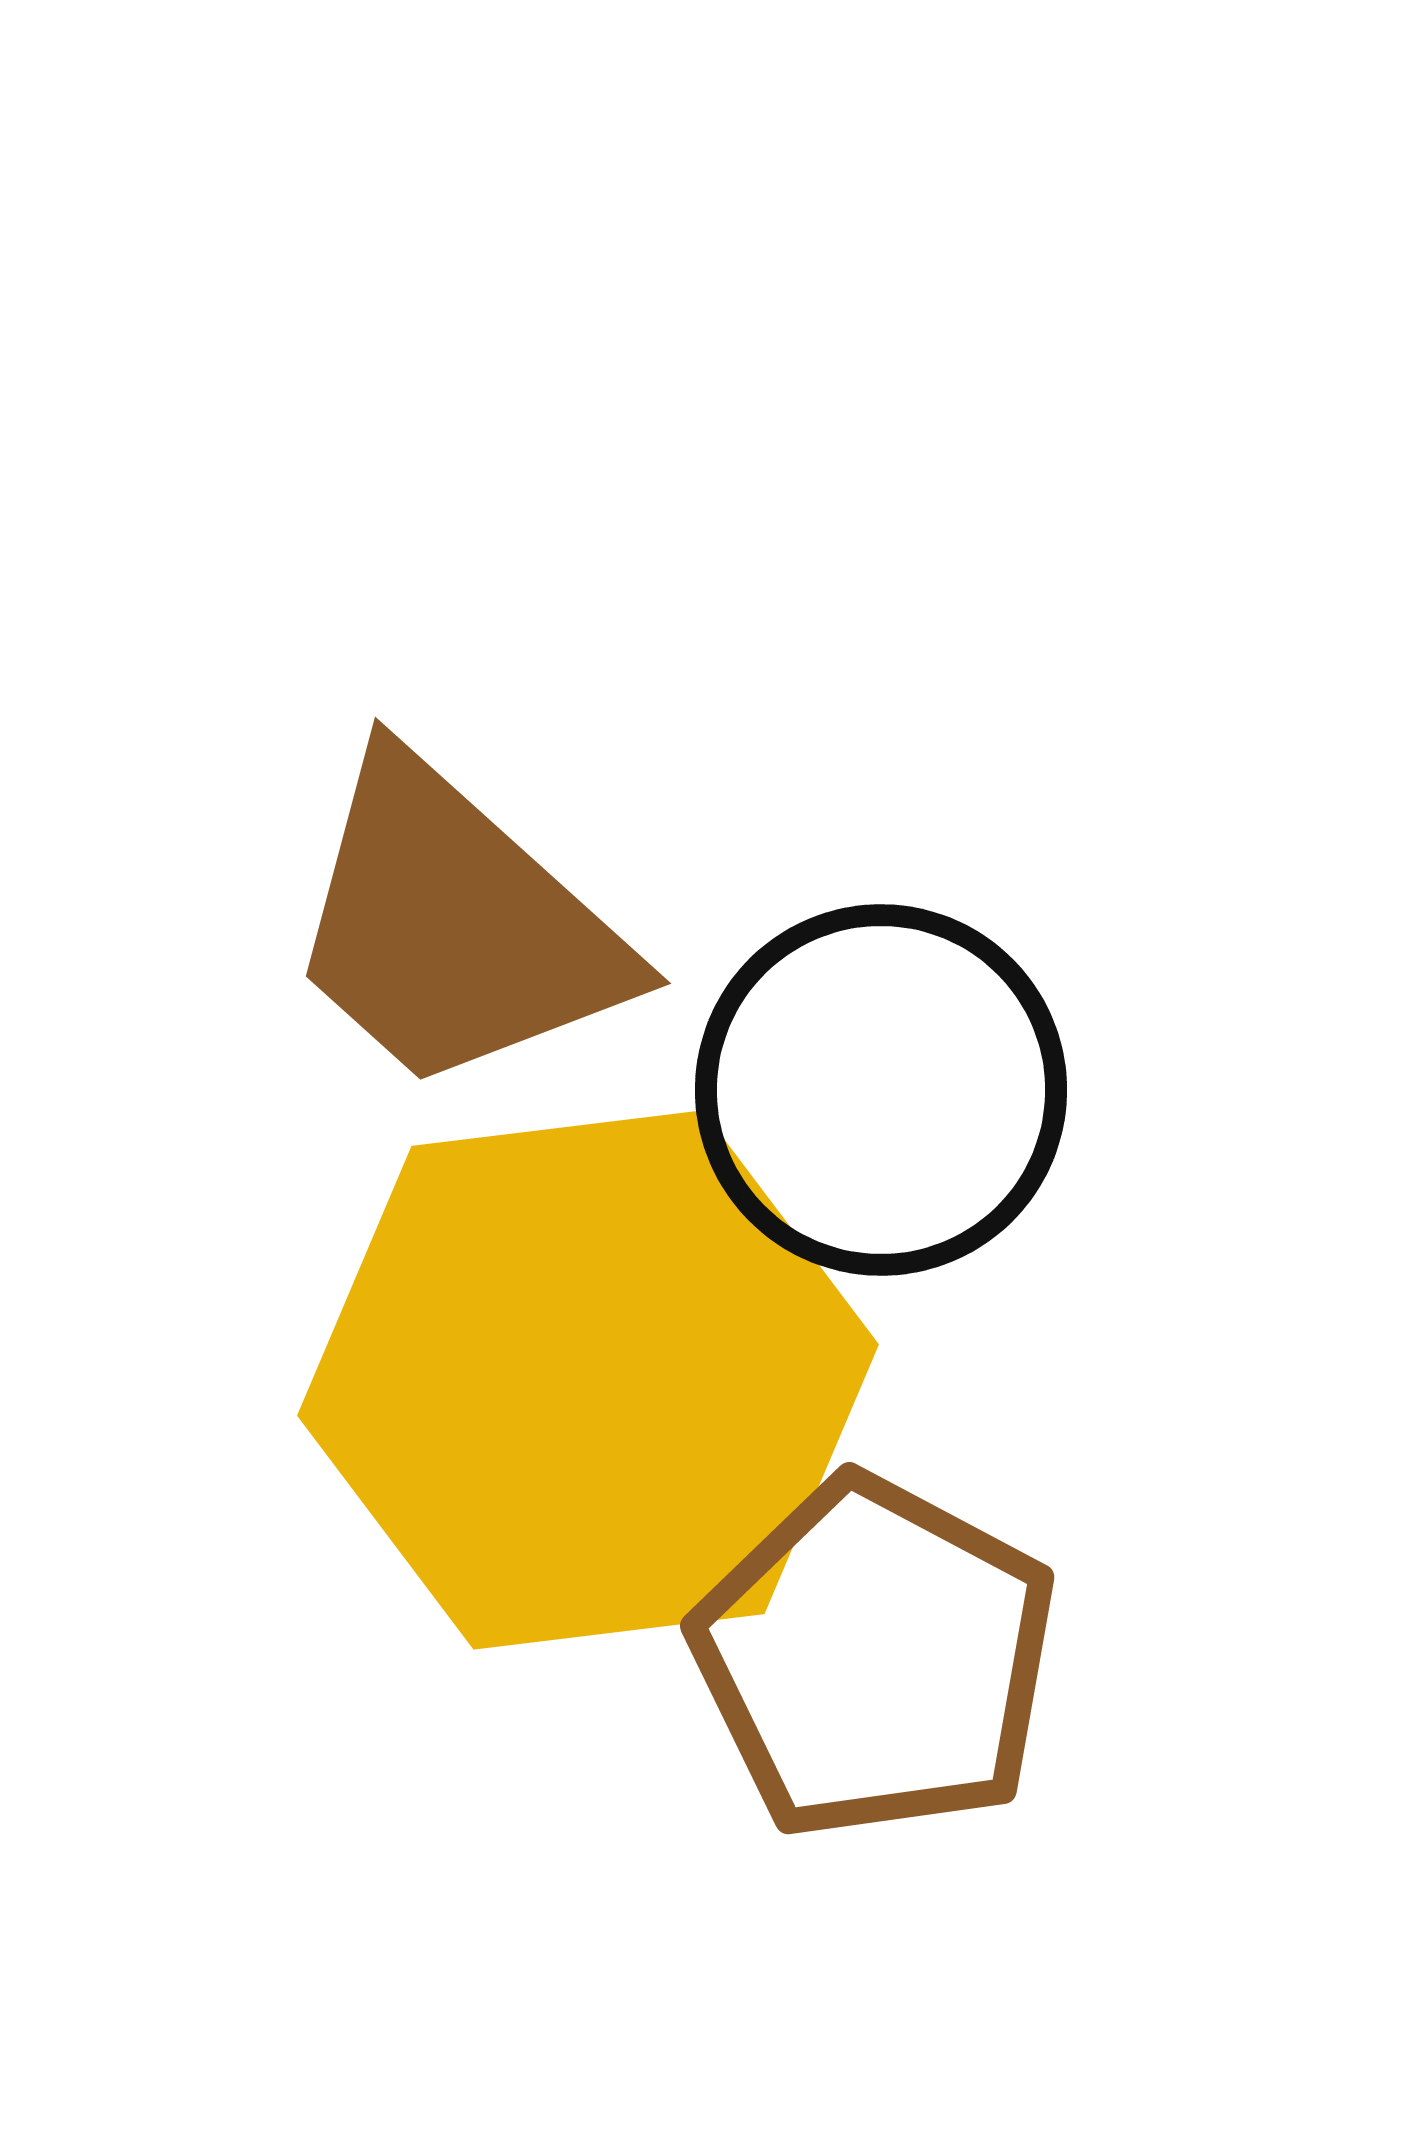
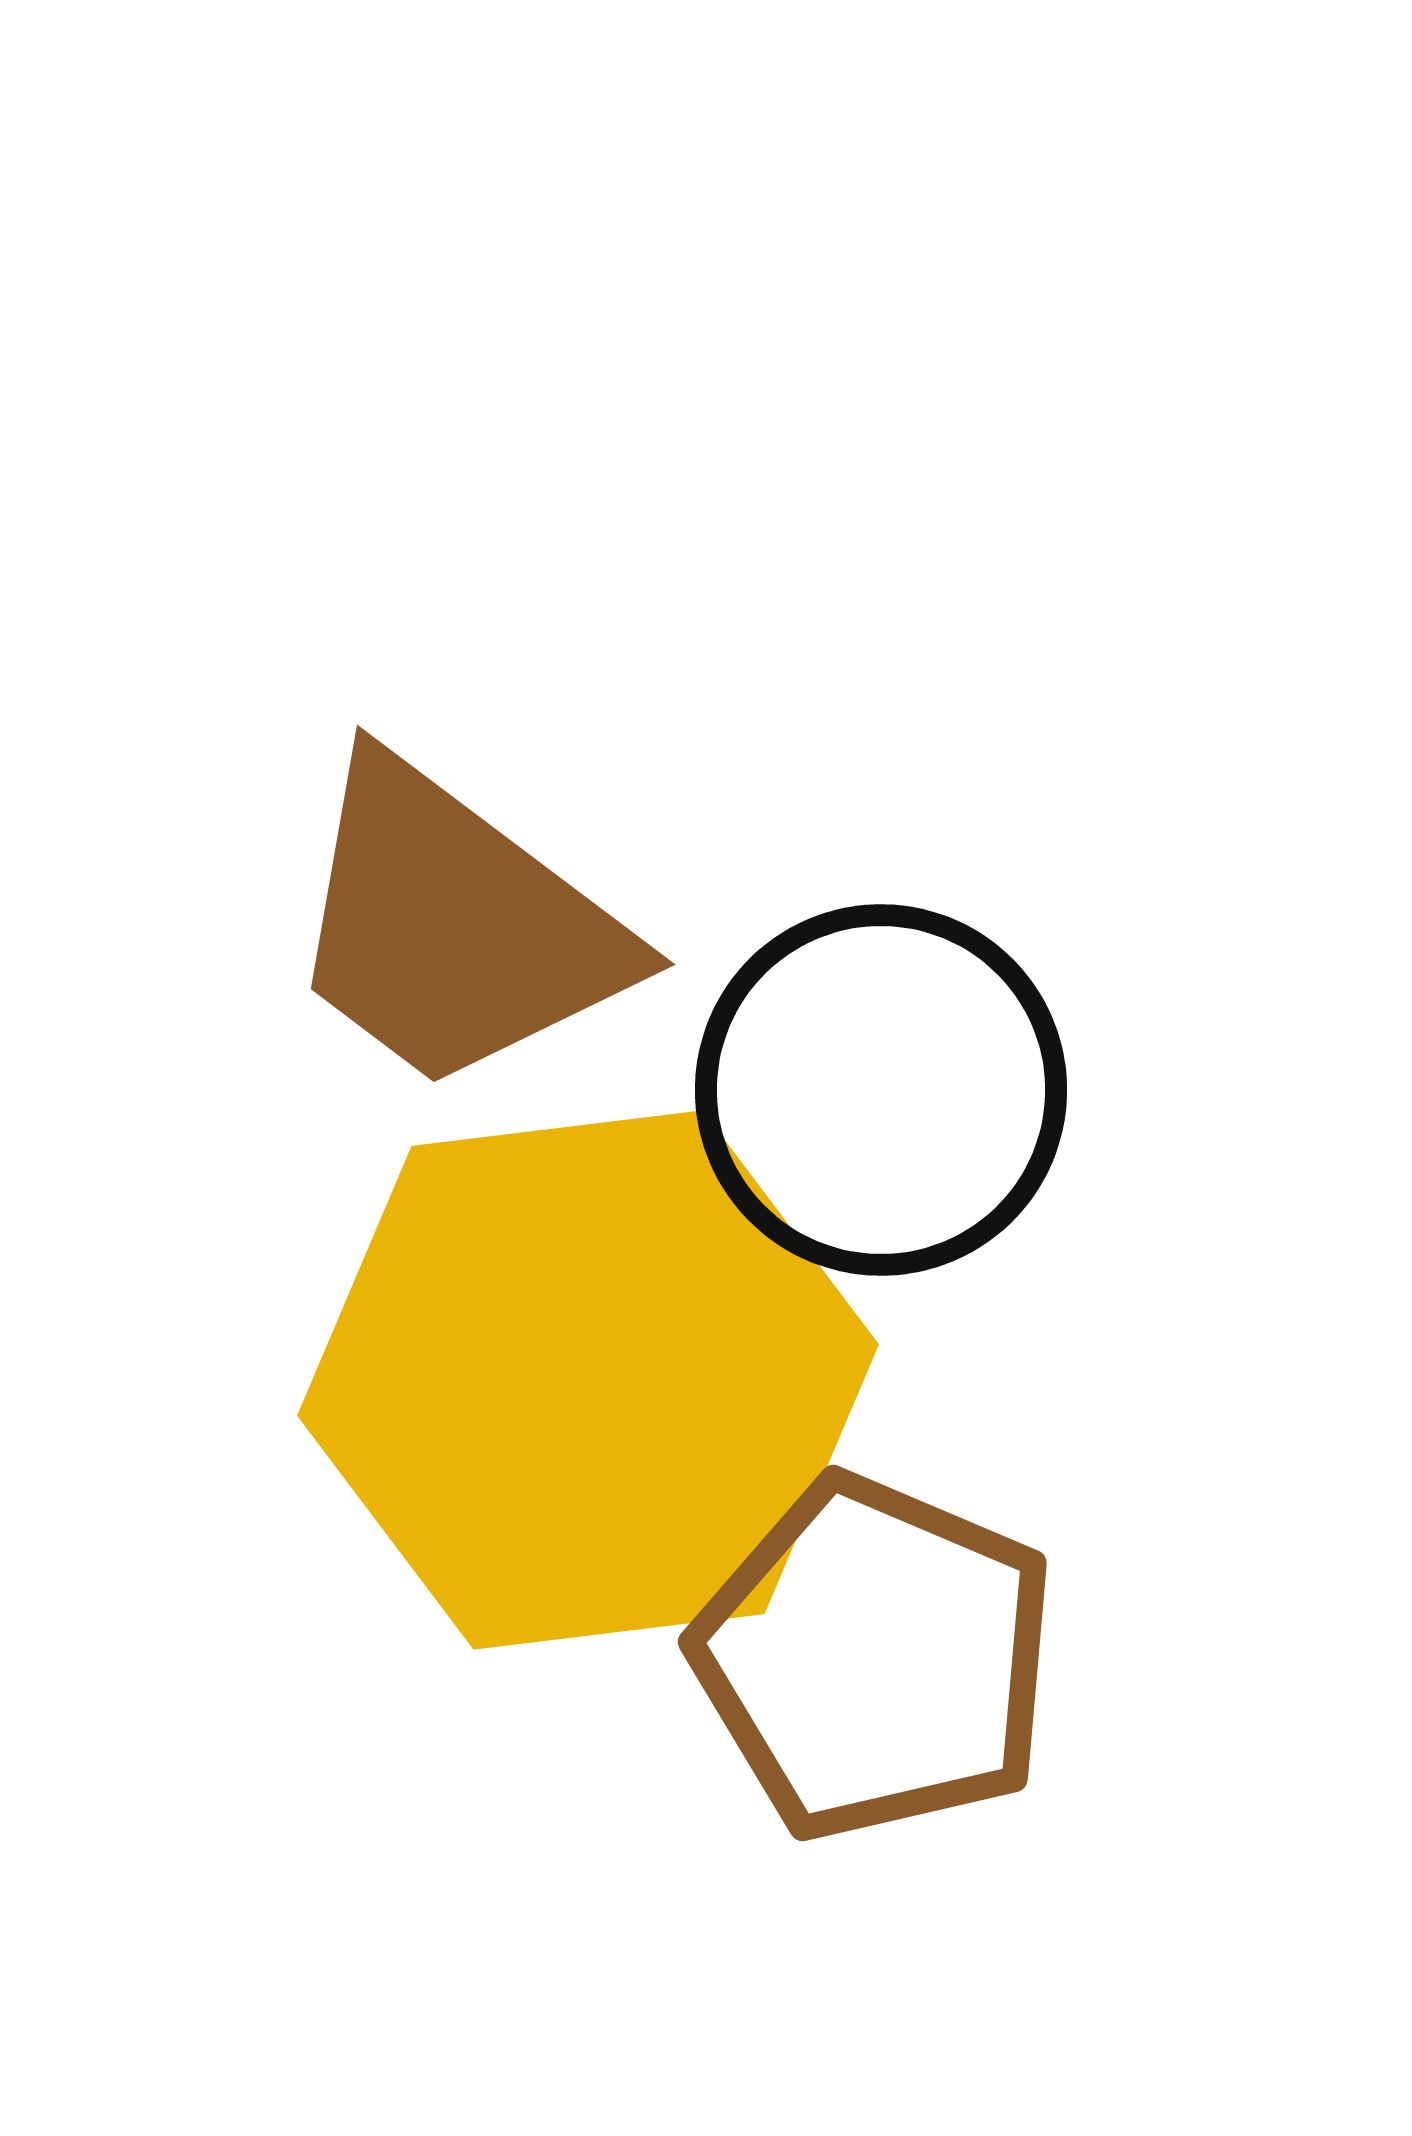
brown trapezoid: rotated 5 degrees counterclockwise
brown pentagon: rotated 5 degrees counterclockwise
